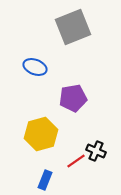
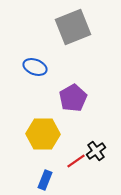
purple pentagon: rotated 20 degrees counterclockwise
yellow hexagon: moved 2 px right; rotated 16 degrees clockwise
black cross: rotated 30 degrees clockwise
